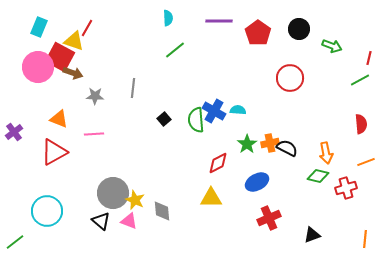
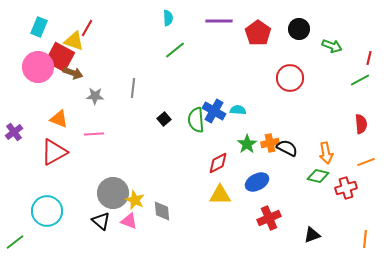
yellow triangle at (211, 198): moved 9 px right, 3 px up
